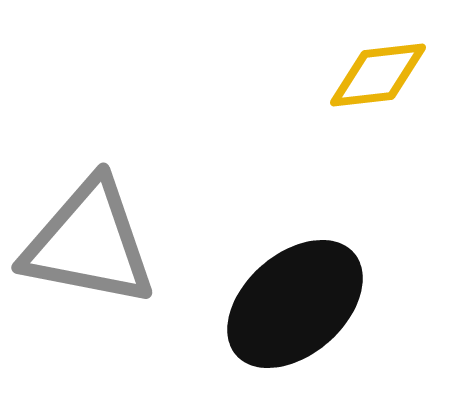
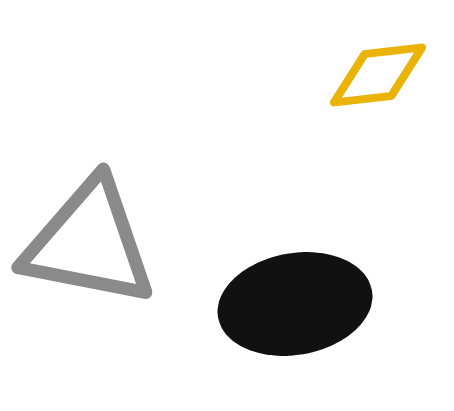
black ellipse: rotated 31 degrees clockwise
